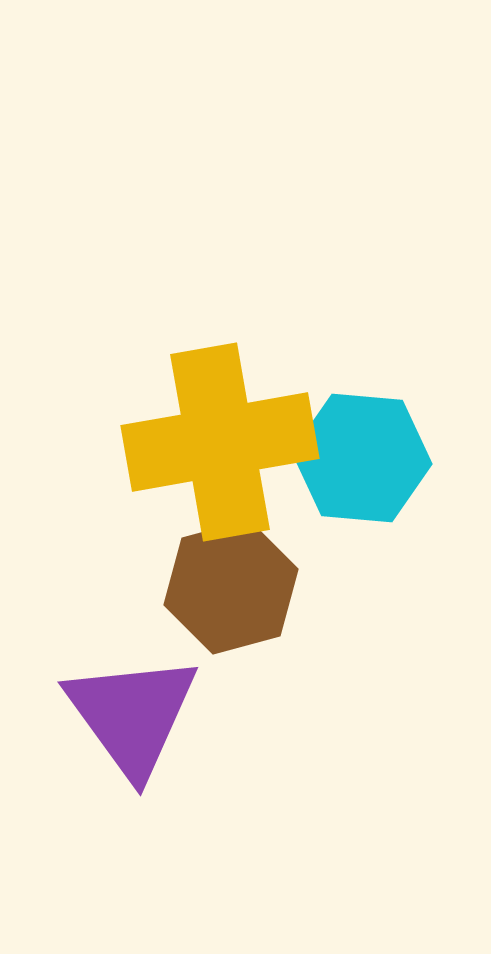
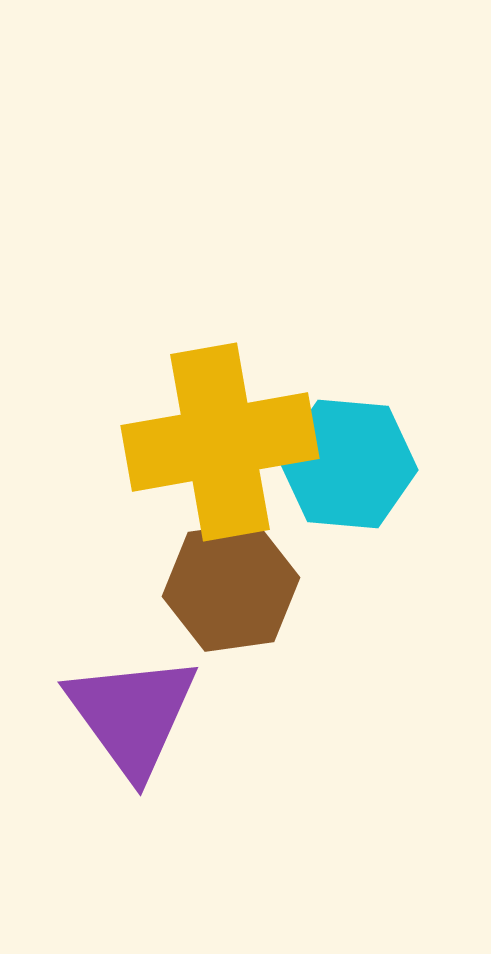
cyan hexagon: moved 14 px left, 6 px down
brown hexagon: rotated 7 degrees clockwise
